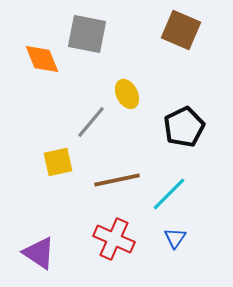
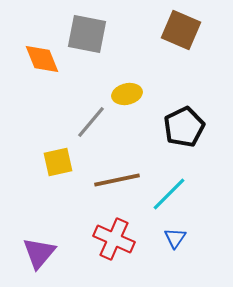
yellow ellipse: rotated 76 degrees counterclockwise
purple triangle: rotated 36 degrees clockwise
